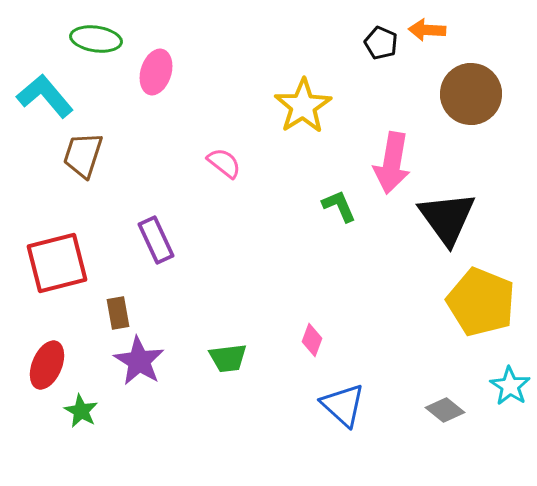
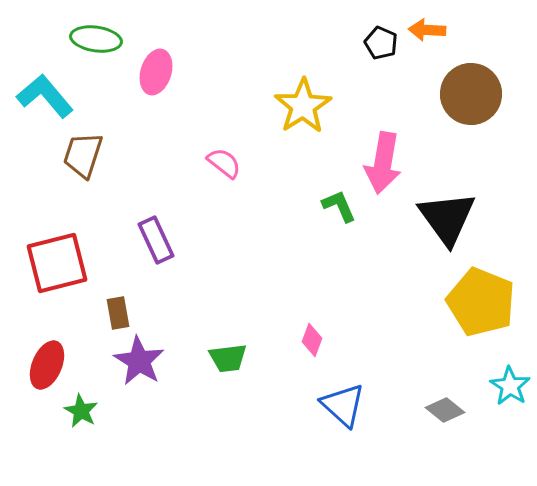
pink arrow: moved 9 px left
